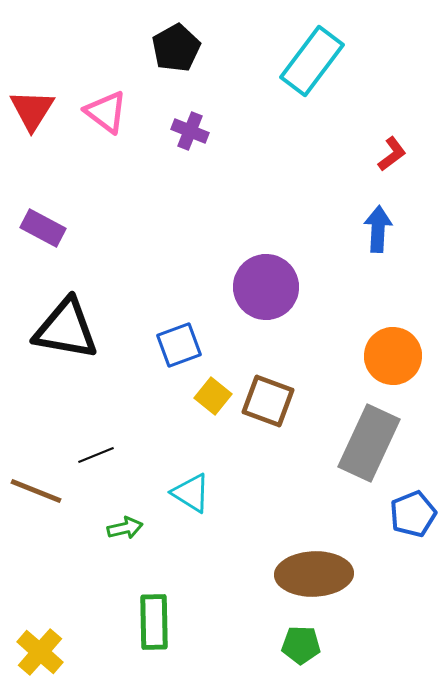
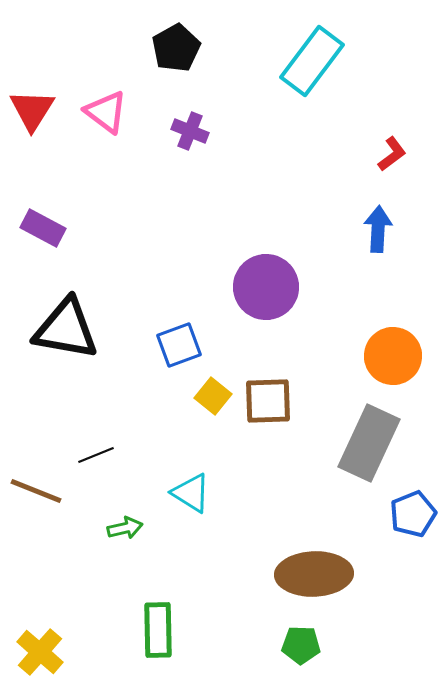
brown square: rotated 22 degrees counterclockwise
green rectangle: moved 4 px right, 8 px down
